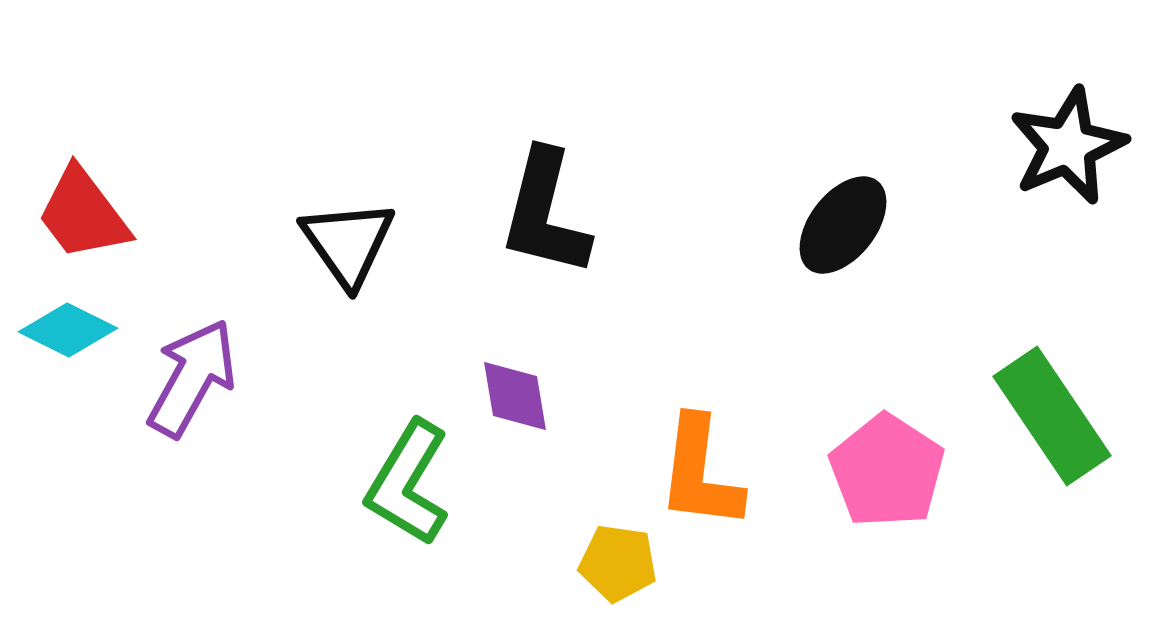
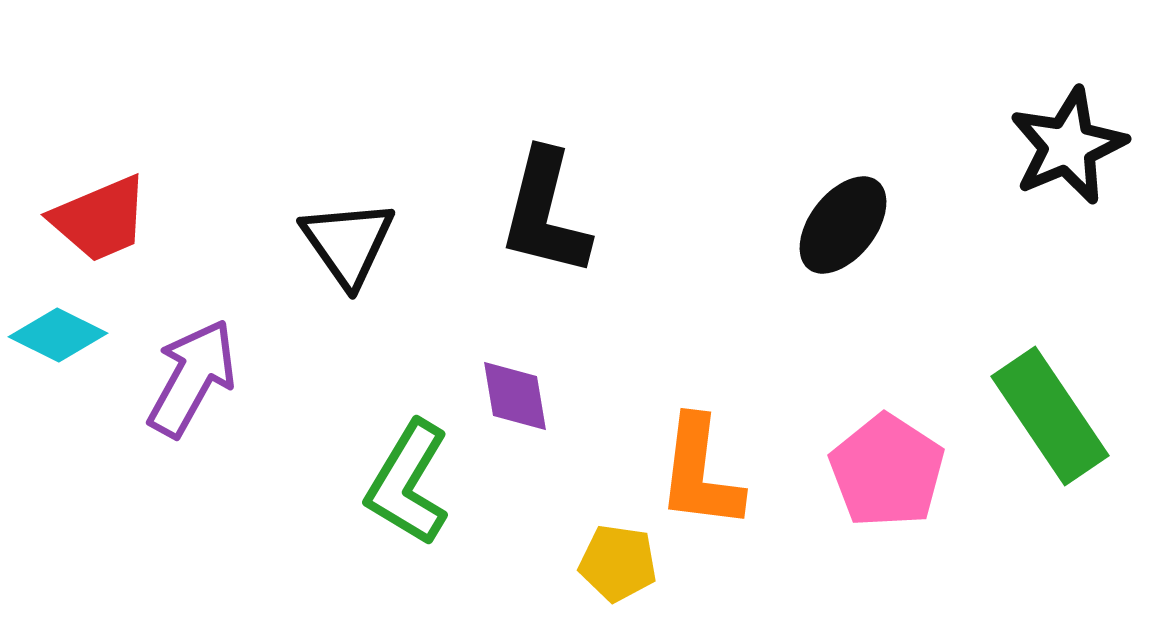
red trapezoid: moved 17 px right, 5 px down; rotated 76 degrees counterclockwise
cyan diamond: moved 10 px left, 5 px down
green rectangle: moved 2 px left
